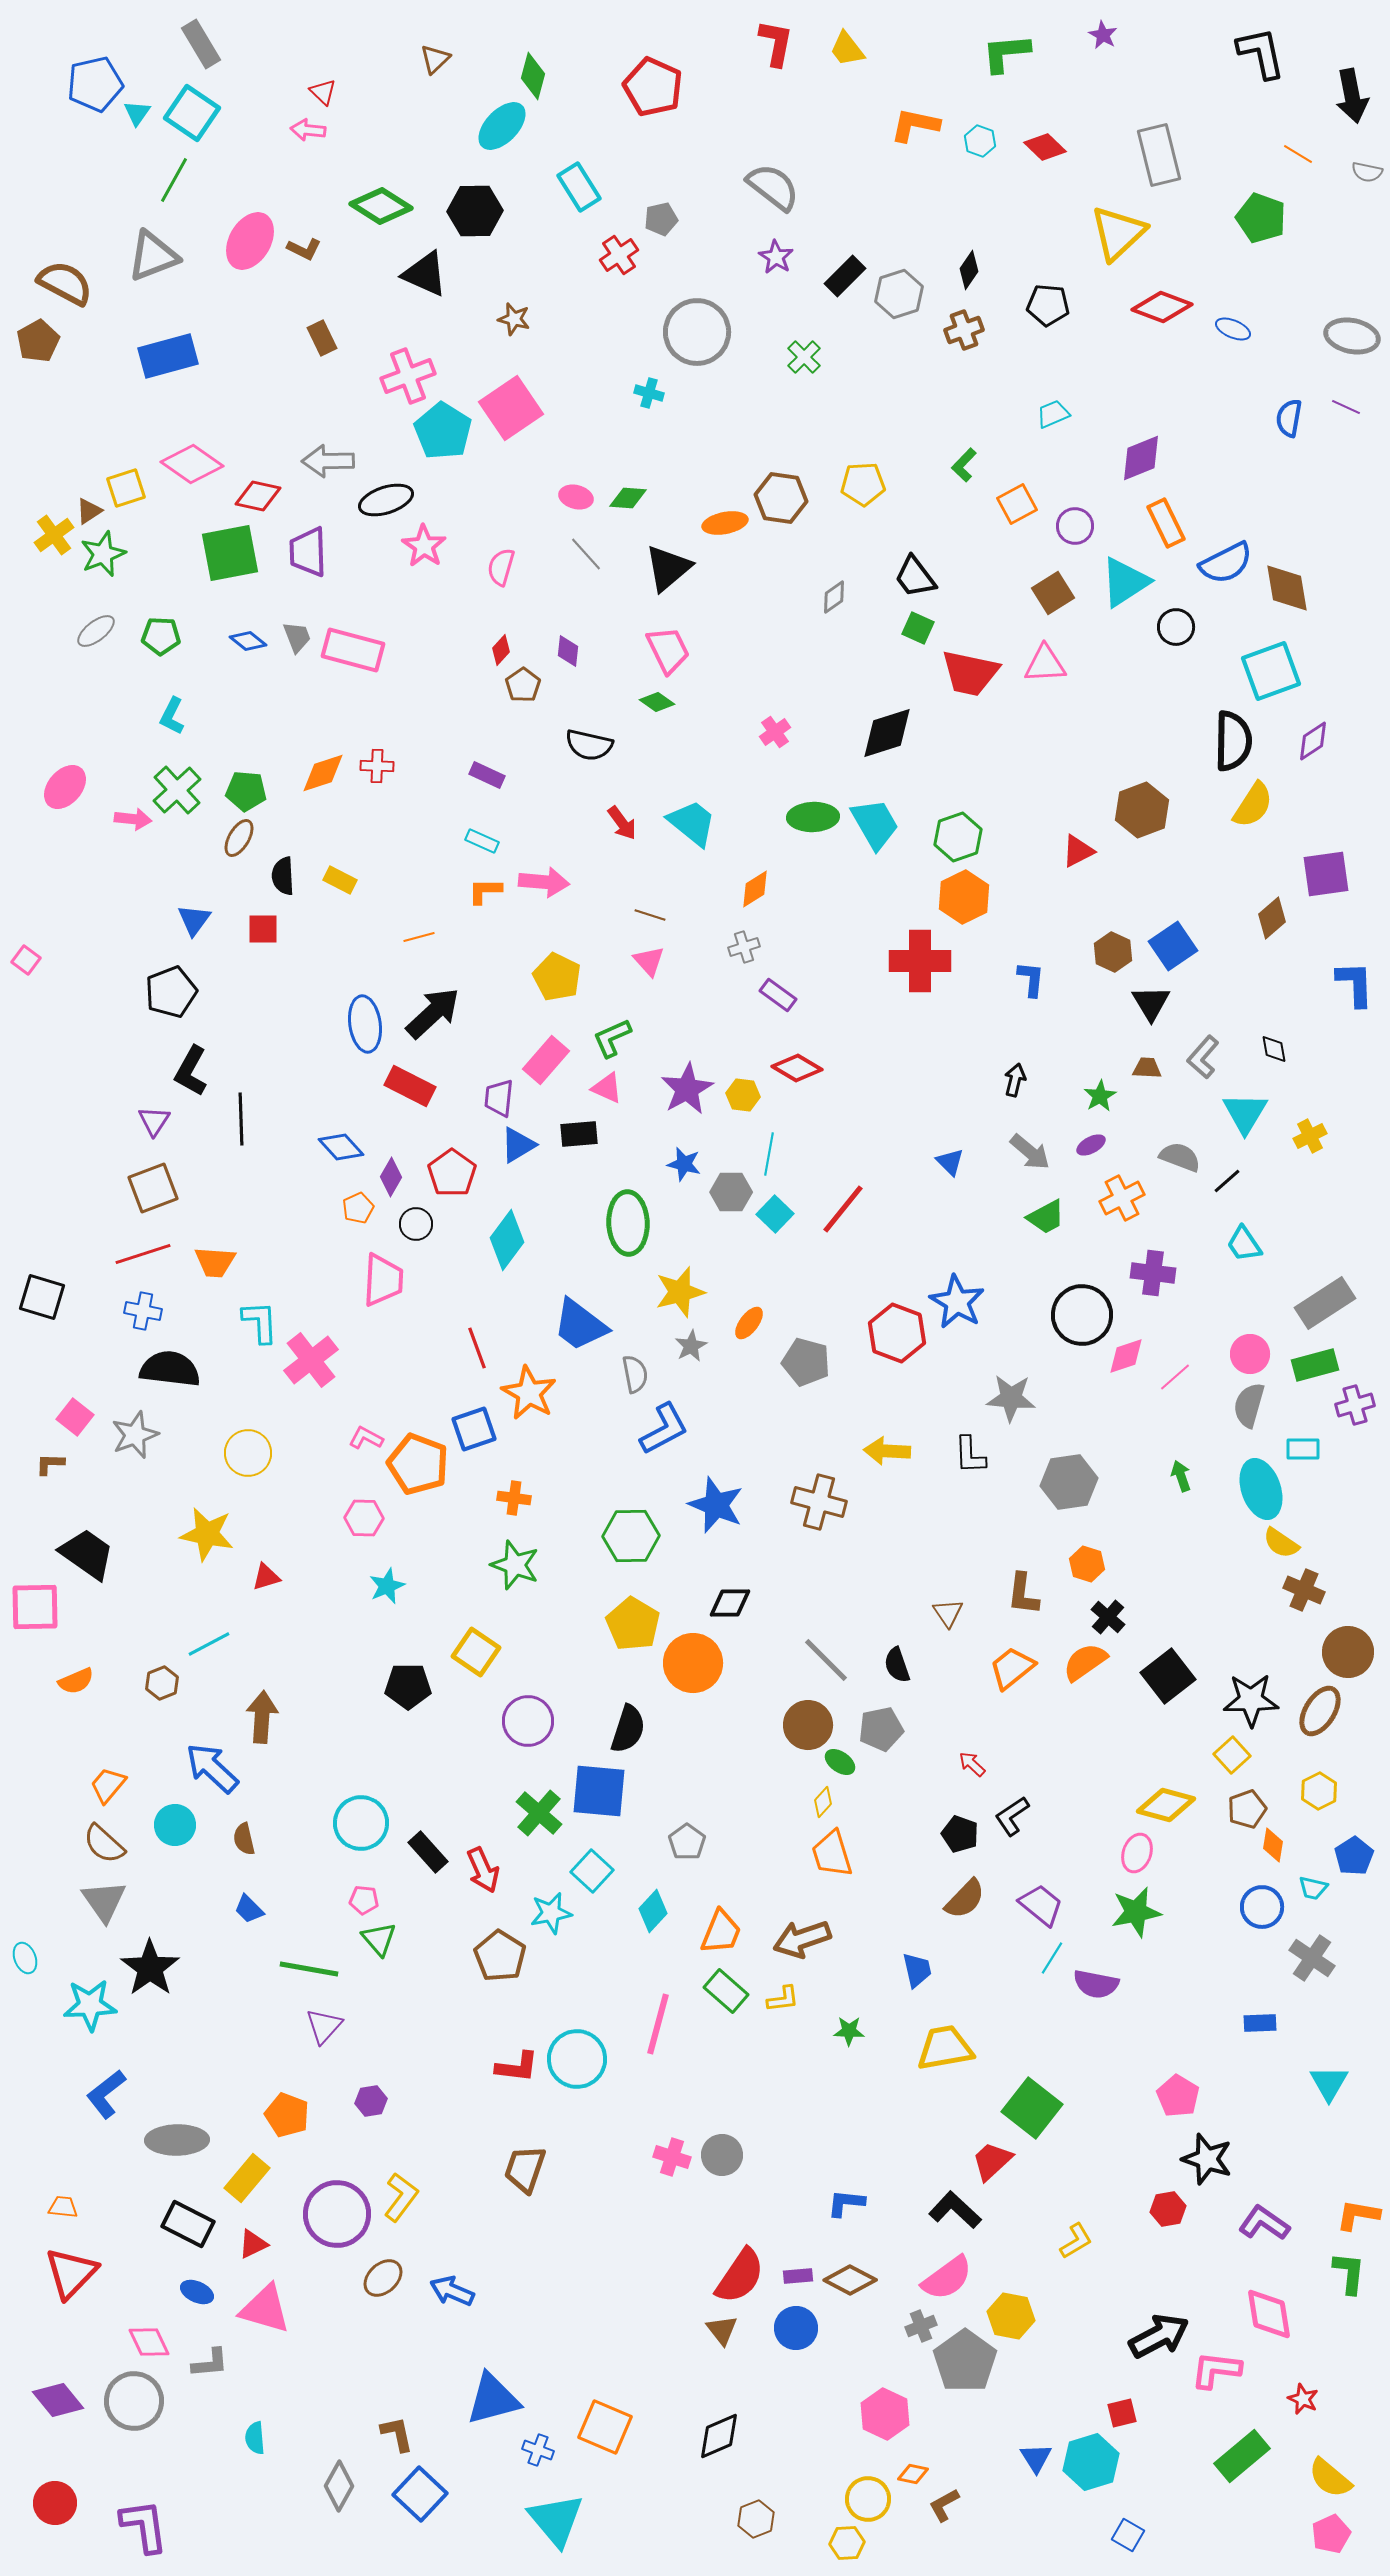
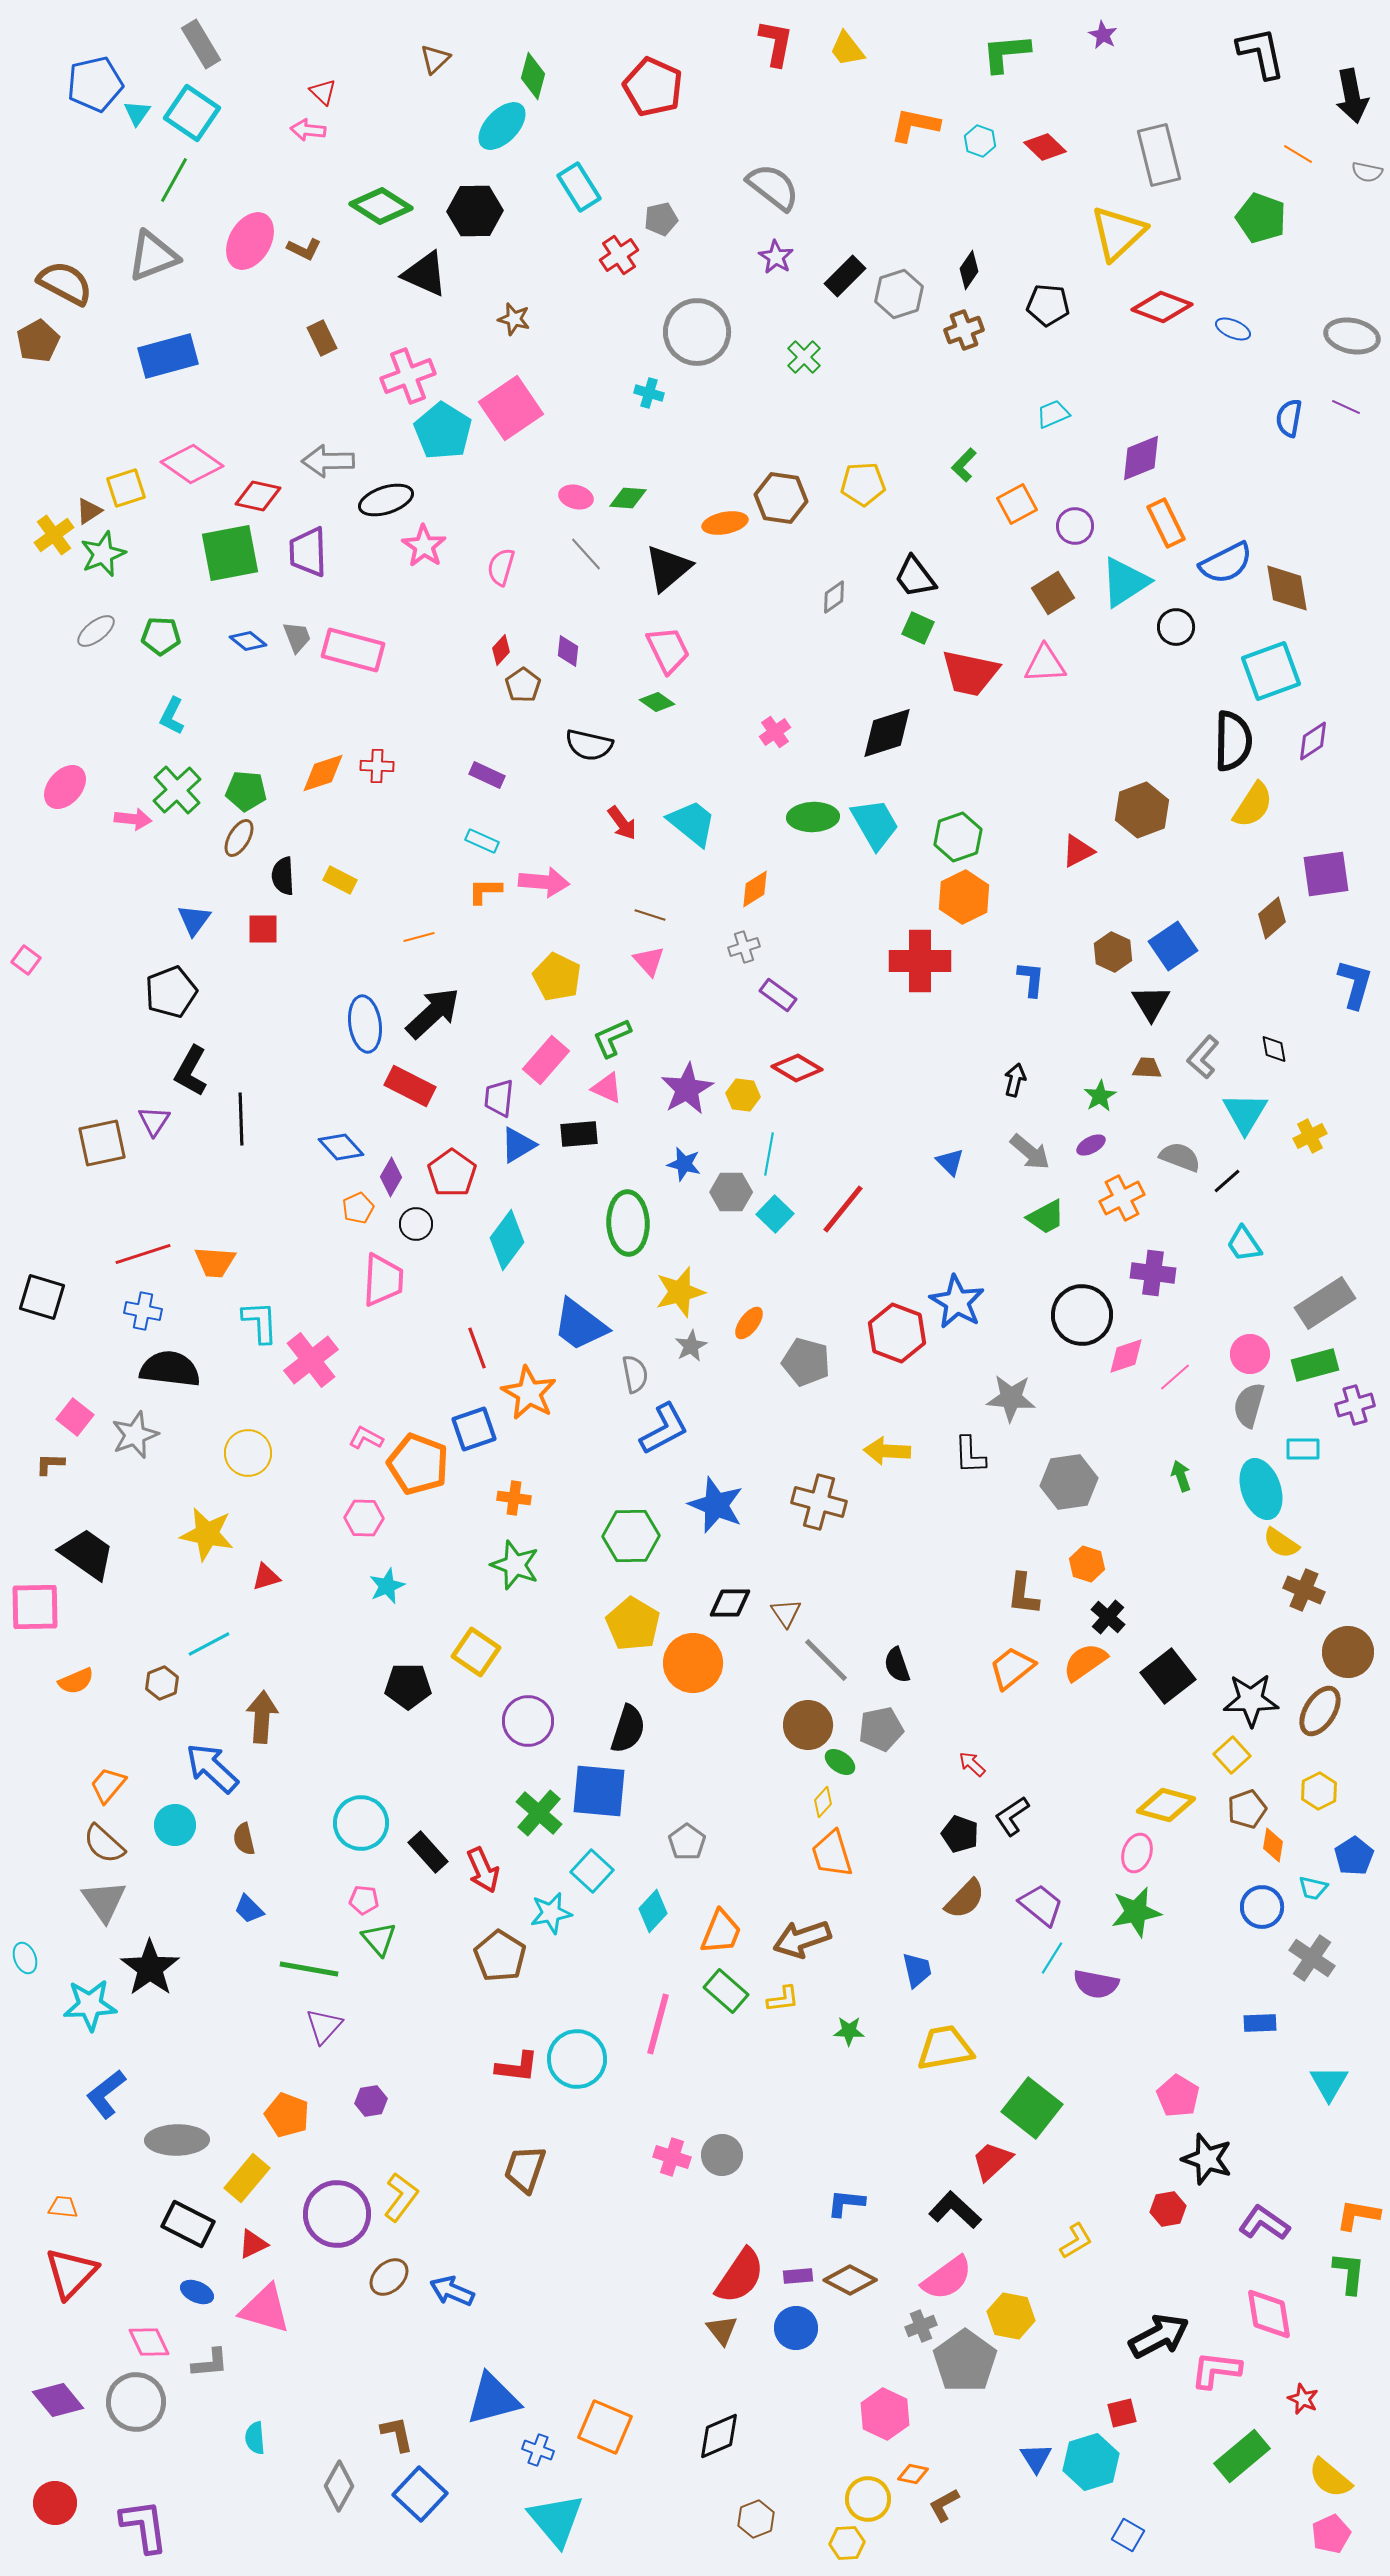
blue L-shape at (1355, 984): rotated 18 degrees clockwise
brown square at (153, 1188): moved 51 px left, 45 px up; rotated 9 degrees clockwise
brown triangle at (948, 1613): moved 162 px left
brown ellipse at (383, 2278): moved 6 px right, 1 px up
gray circle at (134, 2401): moved 2 px right, 1 px down
